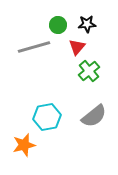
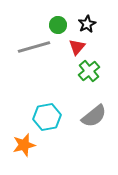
black star: rotated 24 degrees counterclockwise
